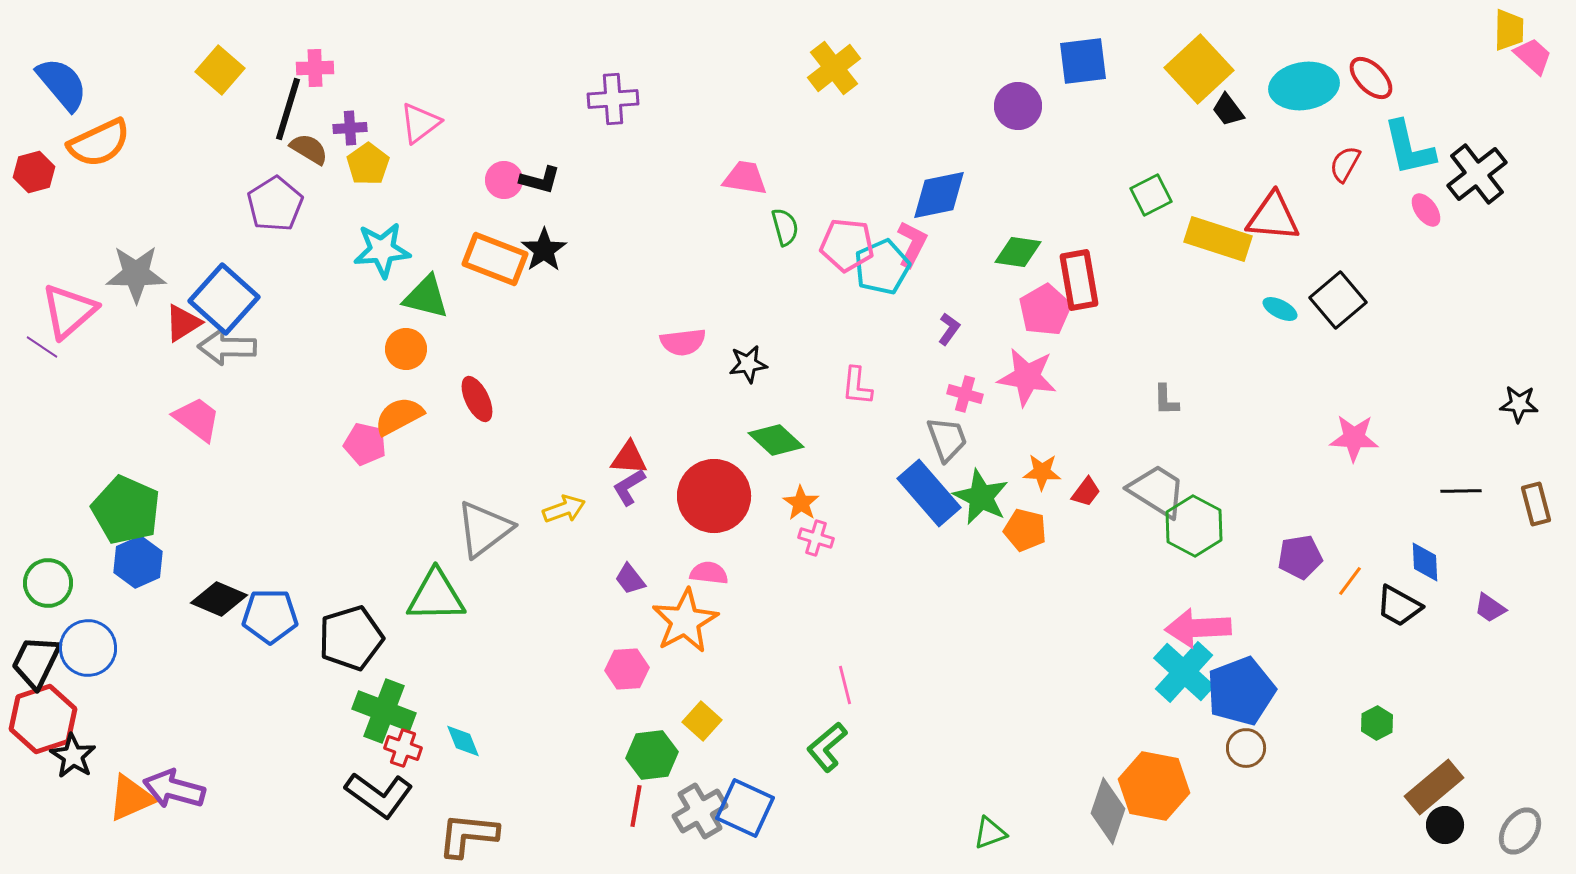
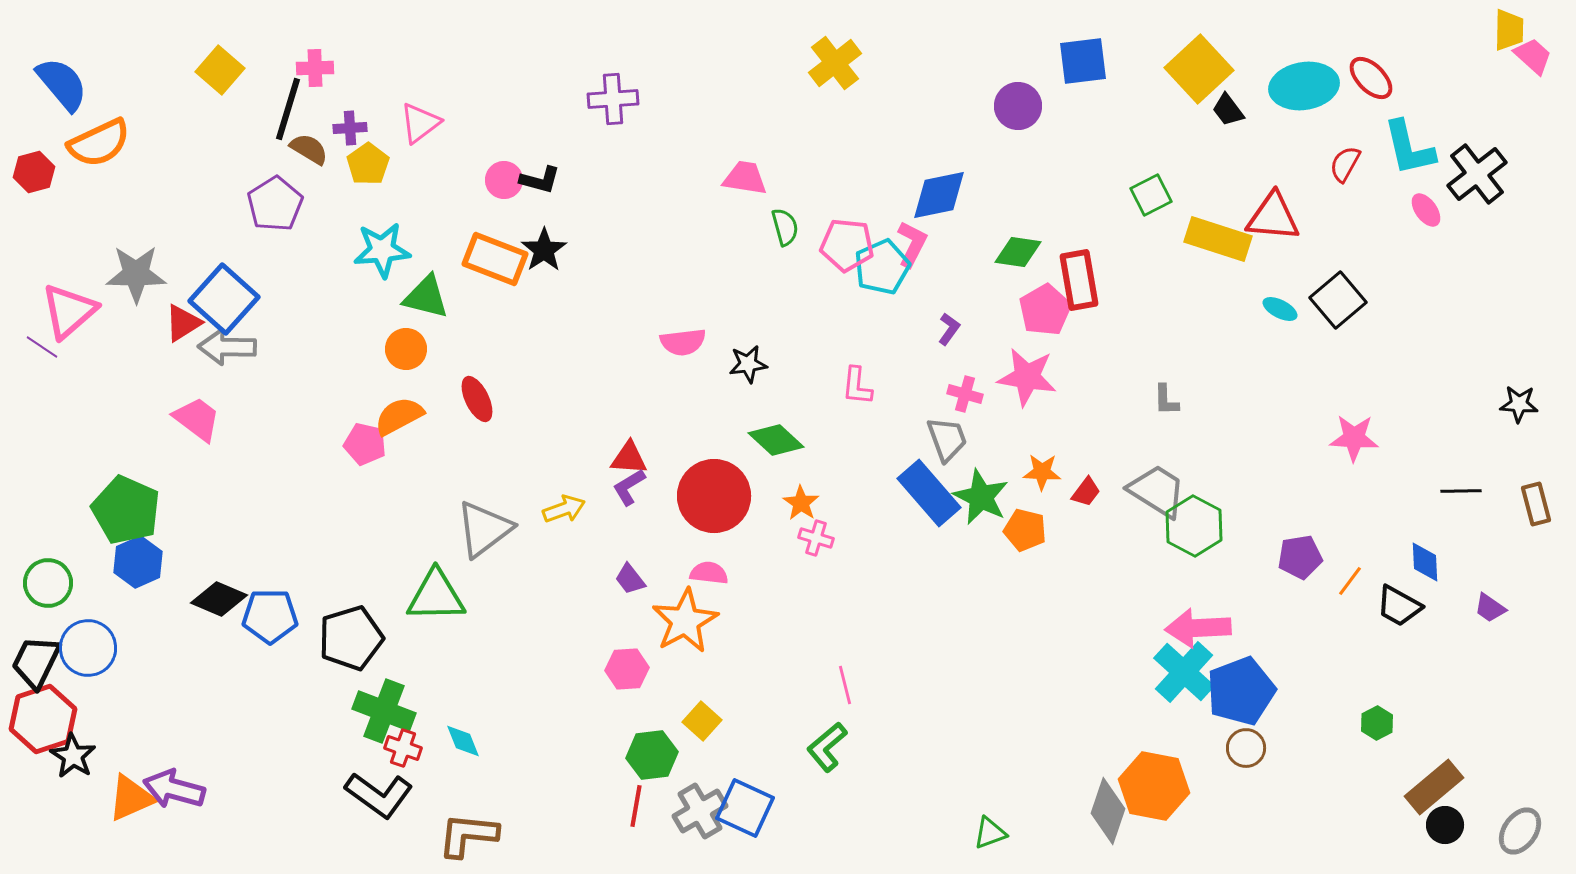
yellow cross at (834, 68): moved 1 px right, 5 px up
